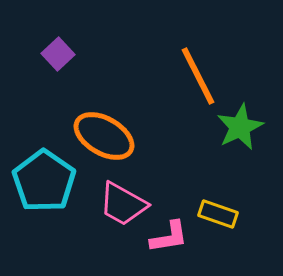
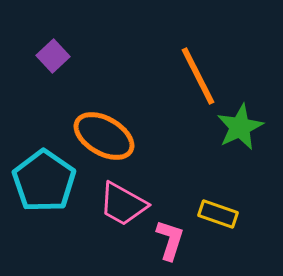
purple square: moved 5 px left, 2 px down
pink L-shape: moved 1 px right, 3 px down; rotated 63 degrees counterclockwise
